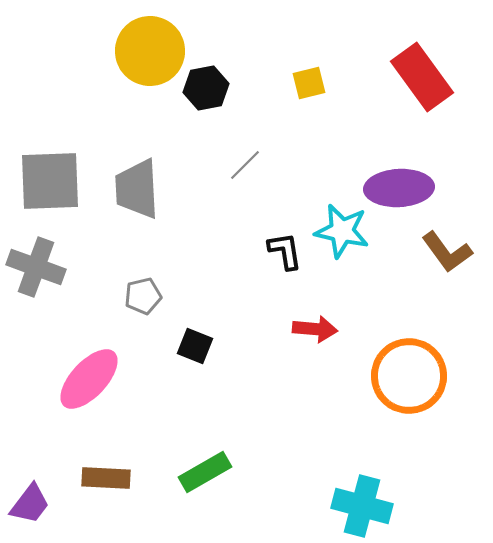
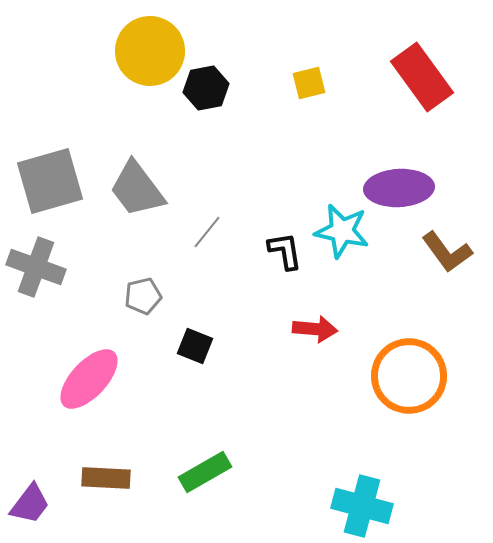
gray line: moved 38 px left, 67 px down; rotated 6 degrees counterclockwise
gray square: rotated 14 degrees counterclockwise
gray trapezoid: rotated 34 degrees counterclockwise
